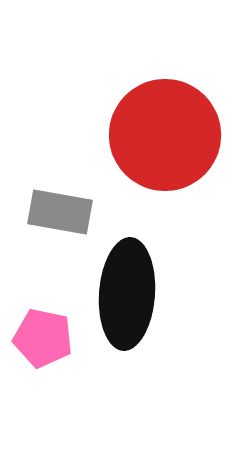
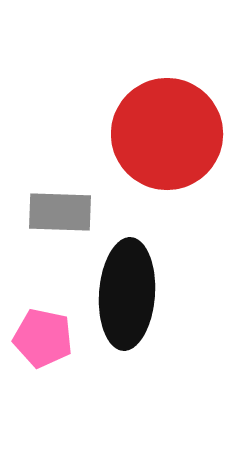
red circle: moved 2 px right, 1 px up
gray rectangle: rotated 8 degrees counterclockwise
